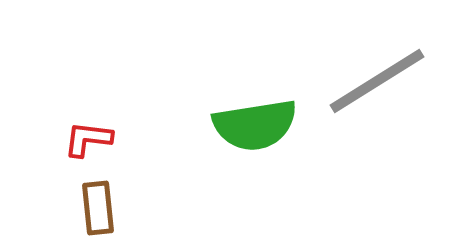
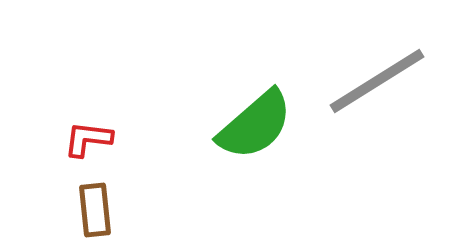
green semicircle: rotated 32 degrees counterclockwise
brown rectangle: moved 3 px left, 2 px down
